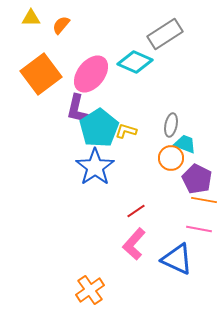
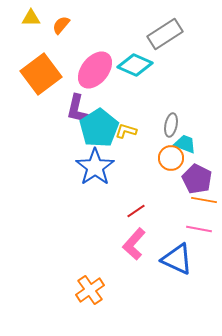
cyan diamond: moved 3 px down
pink ellipse: moved 4 px right, 4 px up
